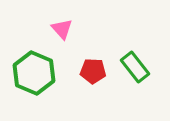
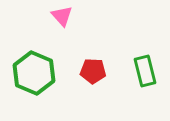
pink triangle: moved 13 px up
green rectangle: moved 10 px right, 4 px down; rotated 24 degrees clockwise
